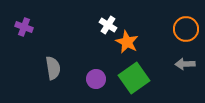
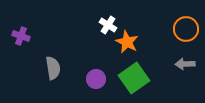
purple cross: moved 3 px left, 9 px down
